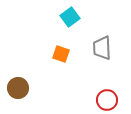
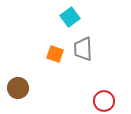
gray trapezoid: moved 19 px left, 1 px down
orange square: moved 6 px left
red circle: moved 3 px left, 1 px down
